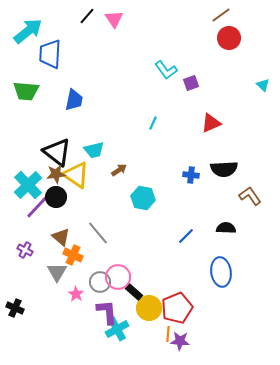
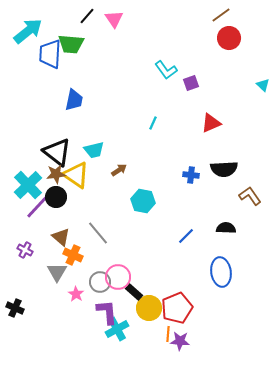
green trapezoid at (26, 91): moved 45 px right, 47 px up
cyan hexagon at (143, 198): moved 3 px down
